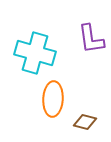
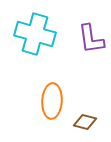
cyan cross: moved 19 px up
orange ellipse: moved 1 px left, 2 px down
